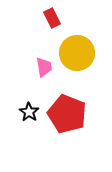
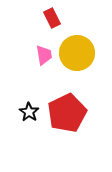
pink trapezoid: moved 12 px up
red pentagon: moved 1 px up; rotated 24 degrees clockwise
